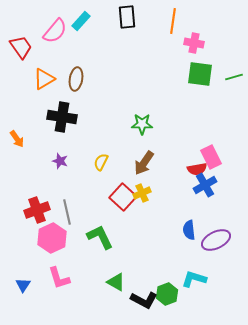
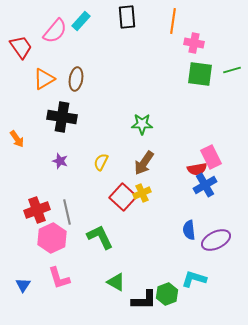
green line: moved 2 px left, 7 px up
black L-shape: rotated 28 degrees counterclockwise
